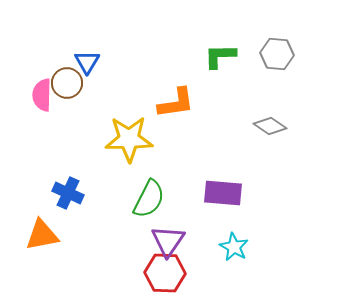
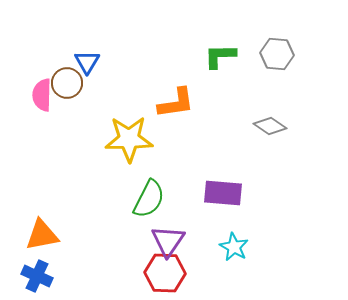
blue cross: moved 31 px left, 83 px down
